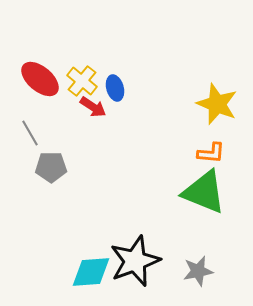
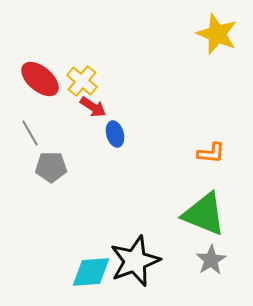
blue ellipse: moved 46 px down
yellow star: moved 70 px up
green triangle: moved 22 px down
gray star: moved 13 px right, 11 px up; rotated 20 degrees counterclockwise
